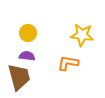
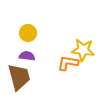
yellow star: moved 1 px right, 15 px down
